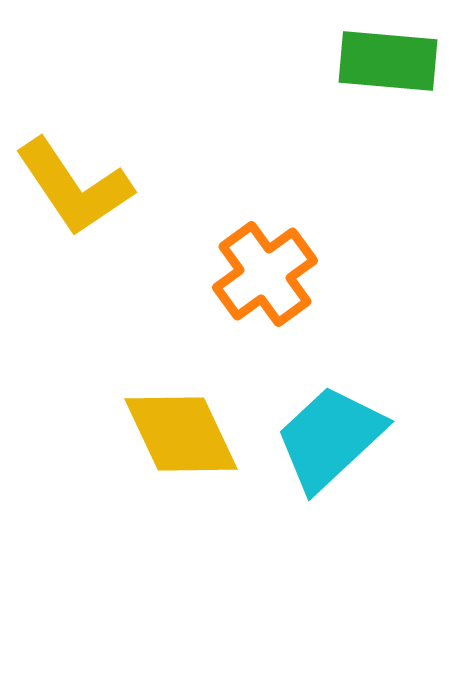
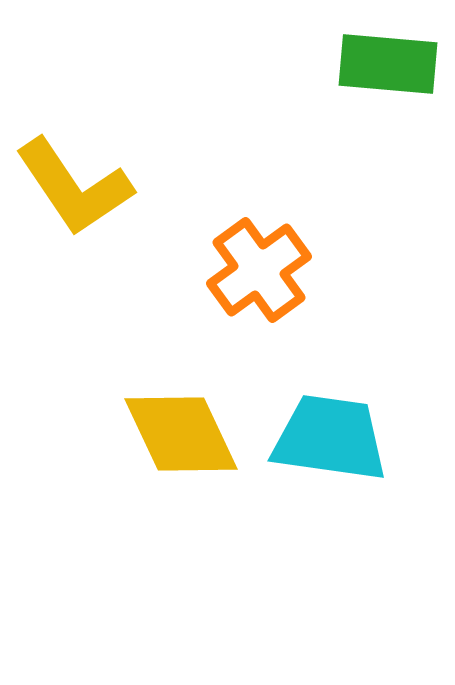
green rectangle: moved 3 px down
orange cross: moved 6 px left, 4 px up
cyan trapezoid: rotated 51 degrees clockwise
